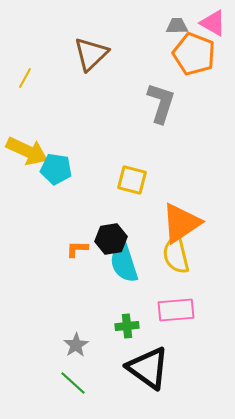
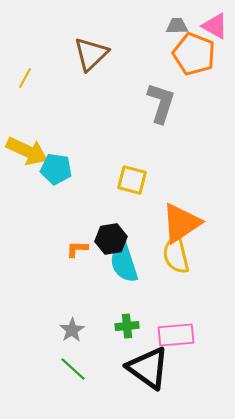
pink triangle: moved 2 px right, 3 px down
pink rectangle: moved 25 px down
gray star: moved 4 px left, 15 px up
green line: moved 14 px up
